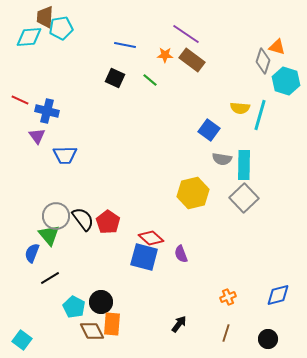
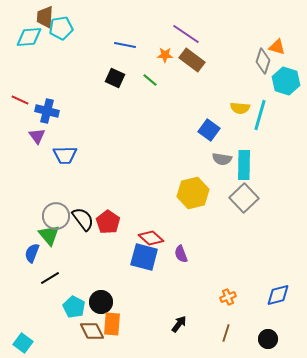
cyan square at (22, 340): moved 1 px right, 3 px down
